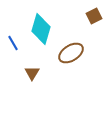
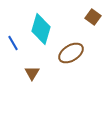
brown square: moved 1 px left, 1 px down; rotated 28 degrees counterclockwise
